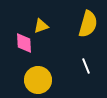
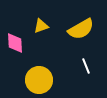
yellow semicircle: moved 7 px left, 5 px down; rotated 44 degrees clockwise
pink diamond: moved 9 px left
yellow circle: moved 1 px right
